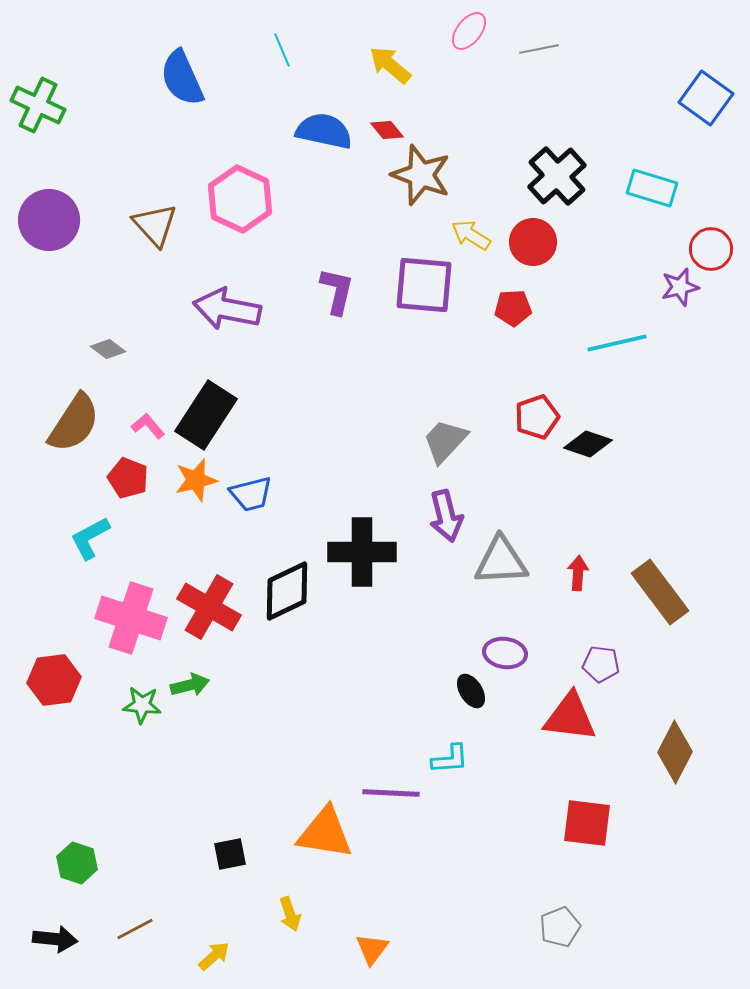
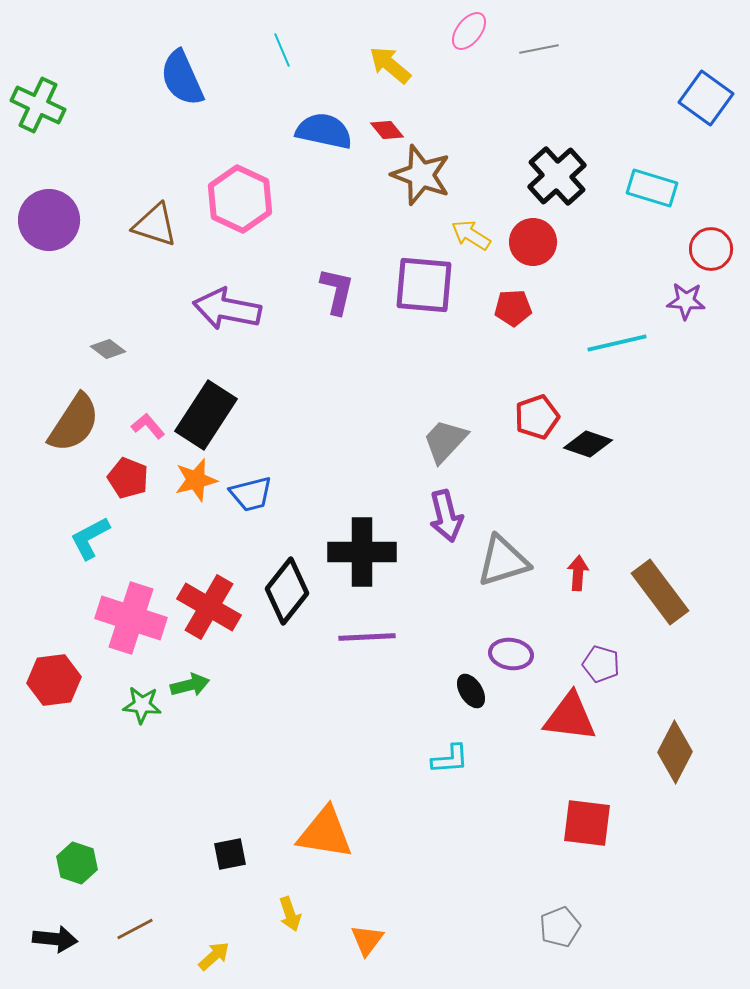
brown triangle at (155, 225): rotated 30 degrees counterclockwise
purple star at (680, 287): moved 6 px right, 14 px down; rotated 18 degrees clockwise
gray triangle at (501, 561): moved 2 px right; rotated 14 degrees counterclockwise
black diamond at (287, 591): rotated 26 degrees counterclockwise
purple ellipse at (505, 653): moved 6 px right, 1 px down
purple pentagon at (601, 664): rotated 9 degrees clockwise
purple line at (391, 793): moved 24 px left, 156 px up; rotated 6 degrees counterclockwise
orange triangle at (372, 949): moved 5 px left, 9 px up
